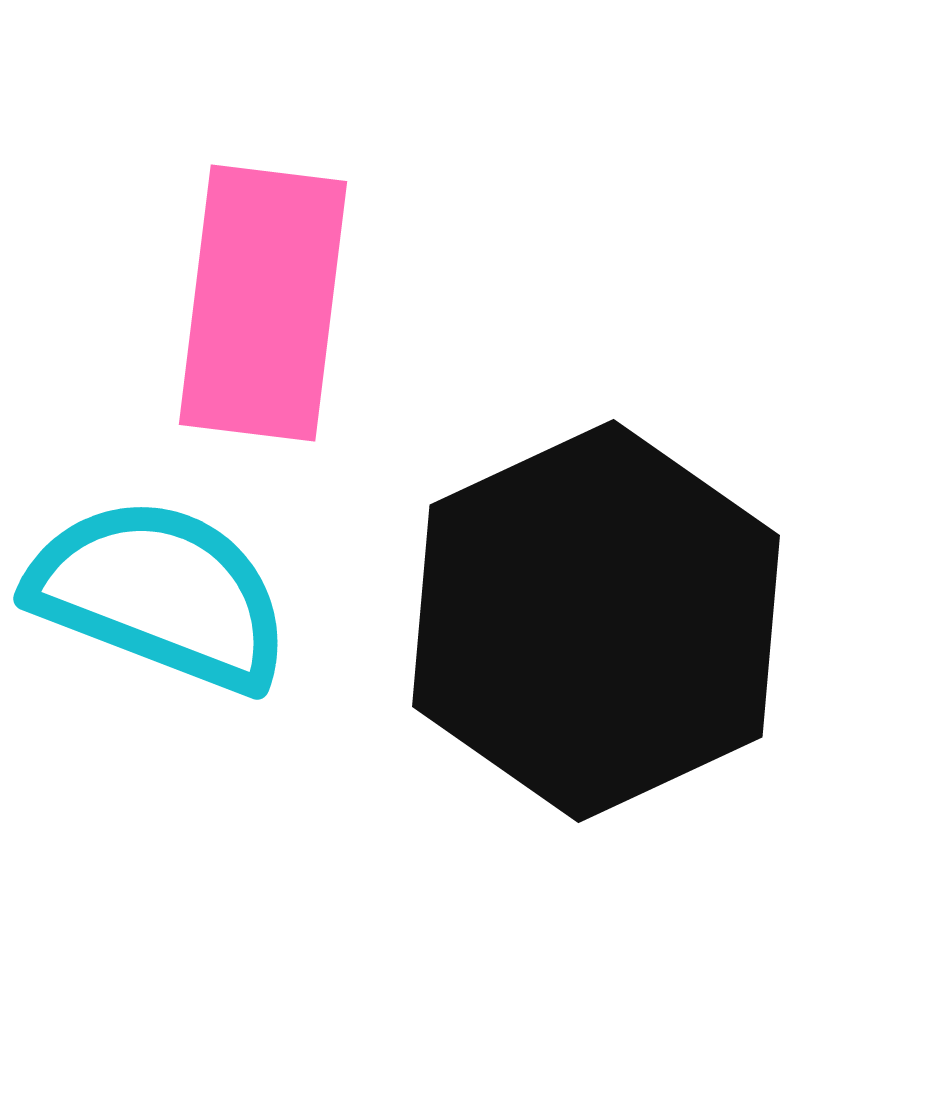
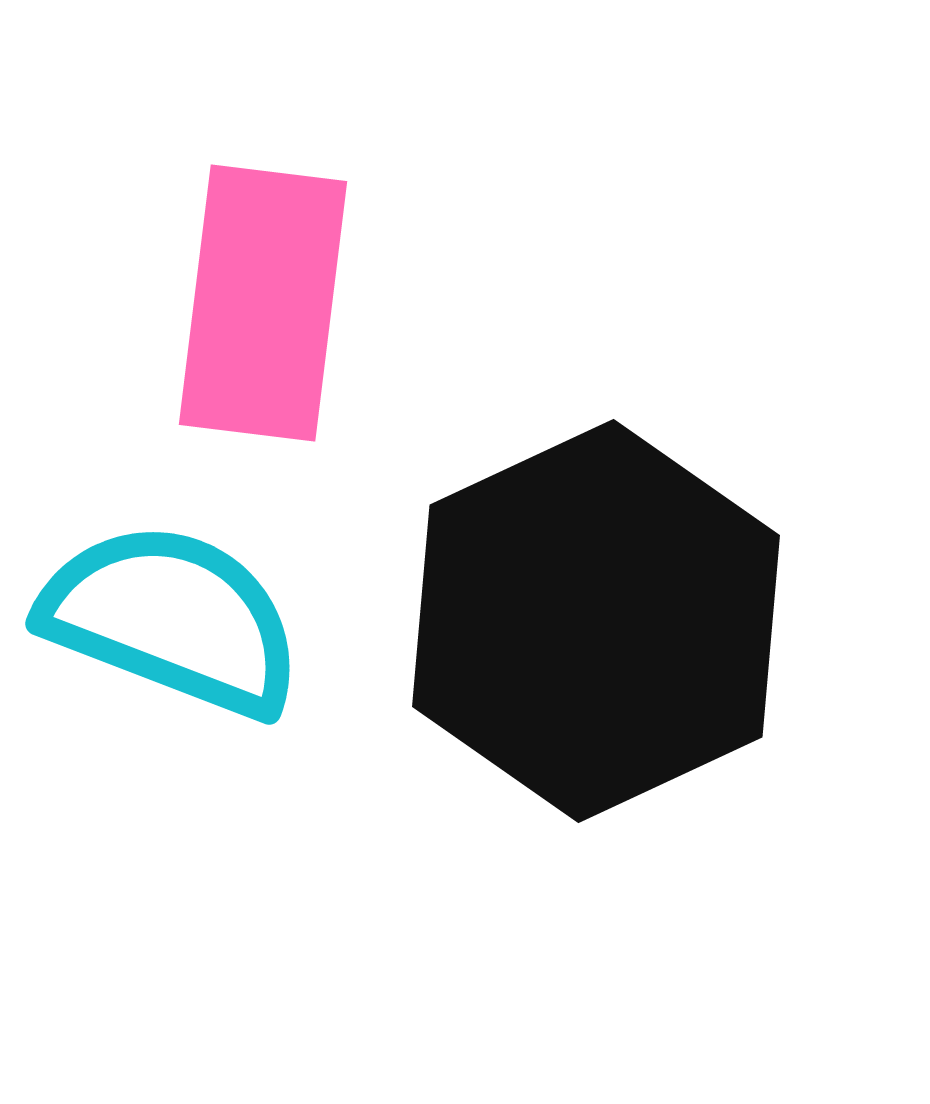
cyan semicircle: moved 12 px right, 25 px down
